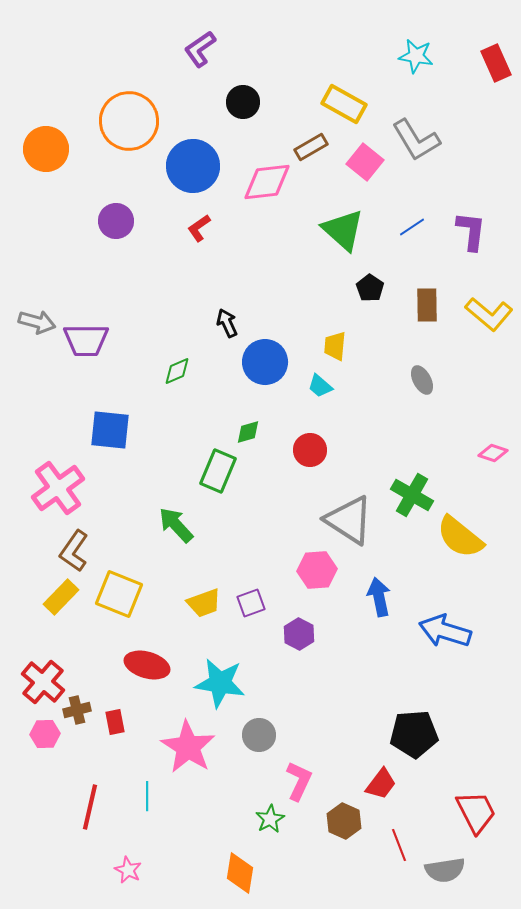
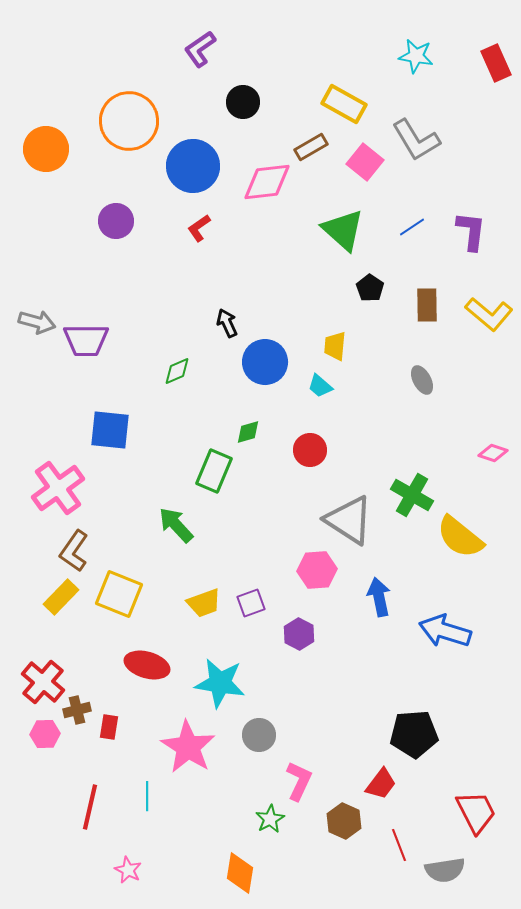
green rectangle at (218, 471): moved 4 px left
red rectangle at (115, 722): moved 6 px left, 5 px down; rotated 20 degrees clockwise
